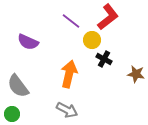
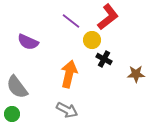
brown star: rotated 12 degrees counterclockwise
gray semicircle: moved 1 px left, 1 px down
